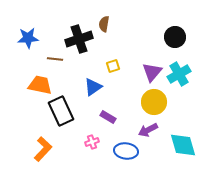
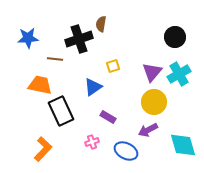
brown semicircle: moved 3 px left
blue ellipse: rotated 20 degrees clockwise
